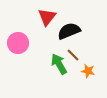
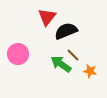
black semicircle: moved 3 px left
pink circle: moved 11 px down
green arrow: moved 2 px right; rotated 25 degrees counterclockwise
orange star: moved 2 px right
